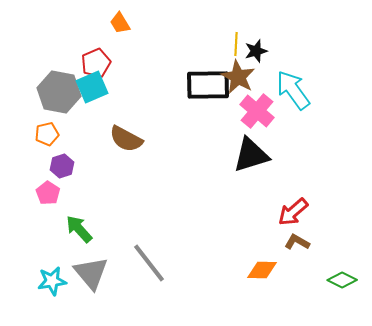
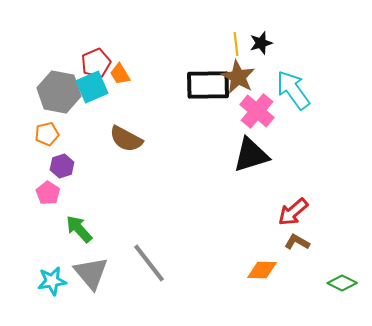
orange trapezoid: moved 51 px down
yellow line: rotated 10 degrees counterclockwise
black star: moved 5 px right, 8 px up
green diamond: moved 3 px down
